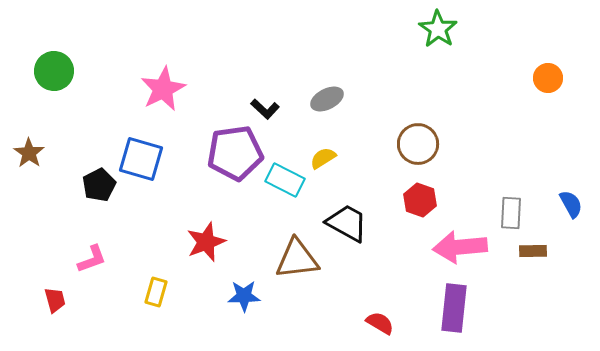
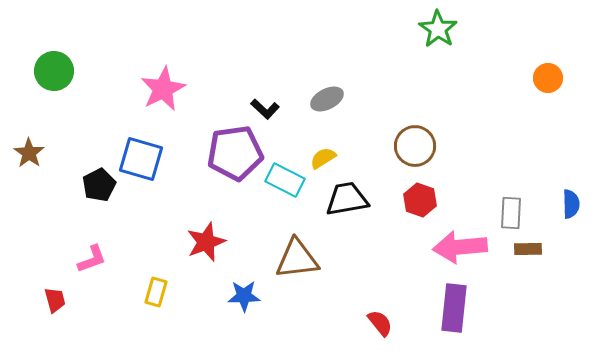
brown circle: moved 3 px left, 2 px down
blue semicircle: rotated 28 degrees clockwise
black trapezoid: moved 24 px up; rotated 39 degrees counterclockwise
brown rectangle: moved 5 px left, 2 px up
red semicircle: rotated 20 degrees clockwise
